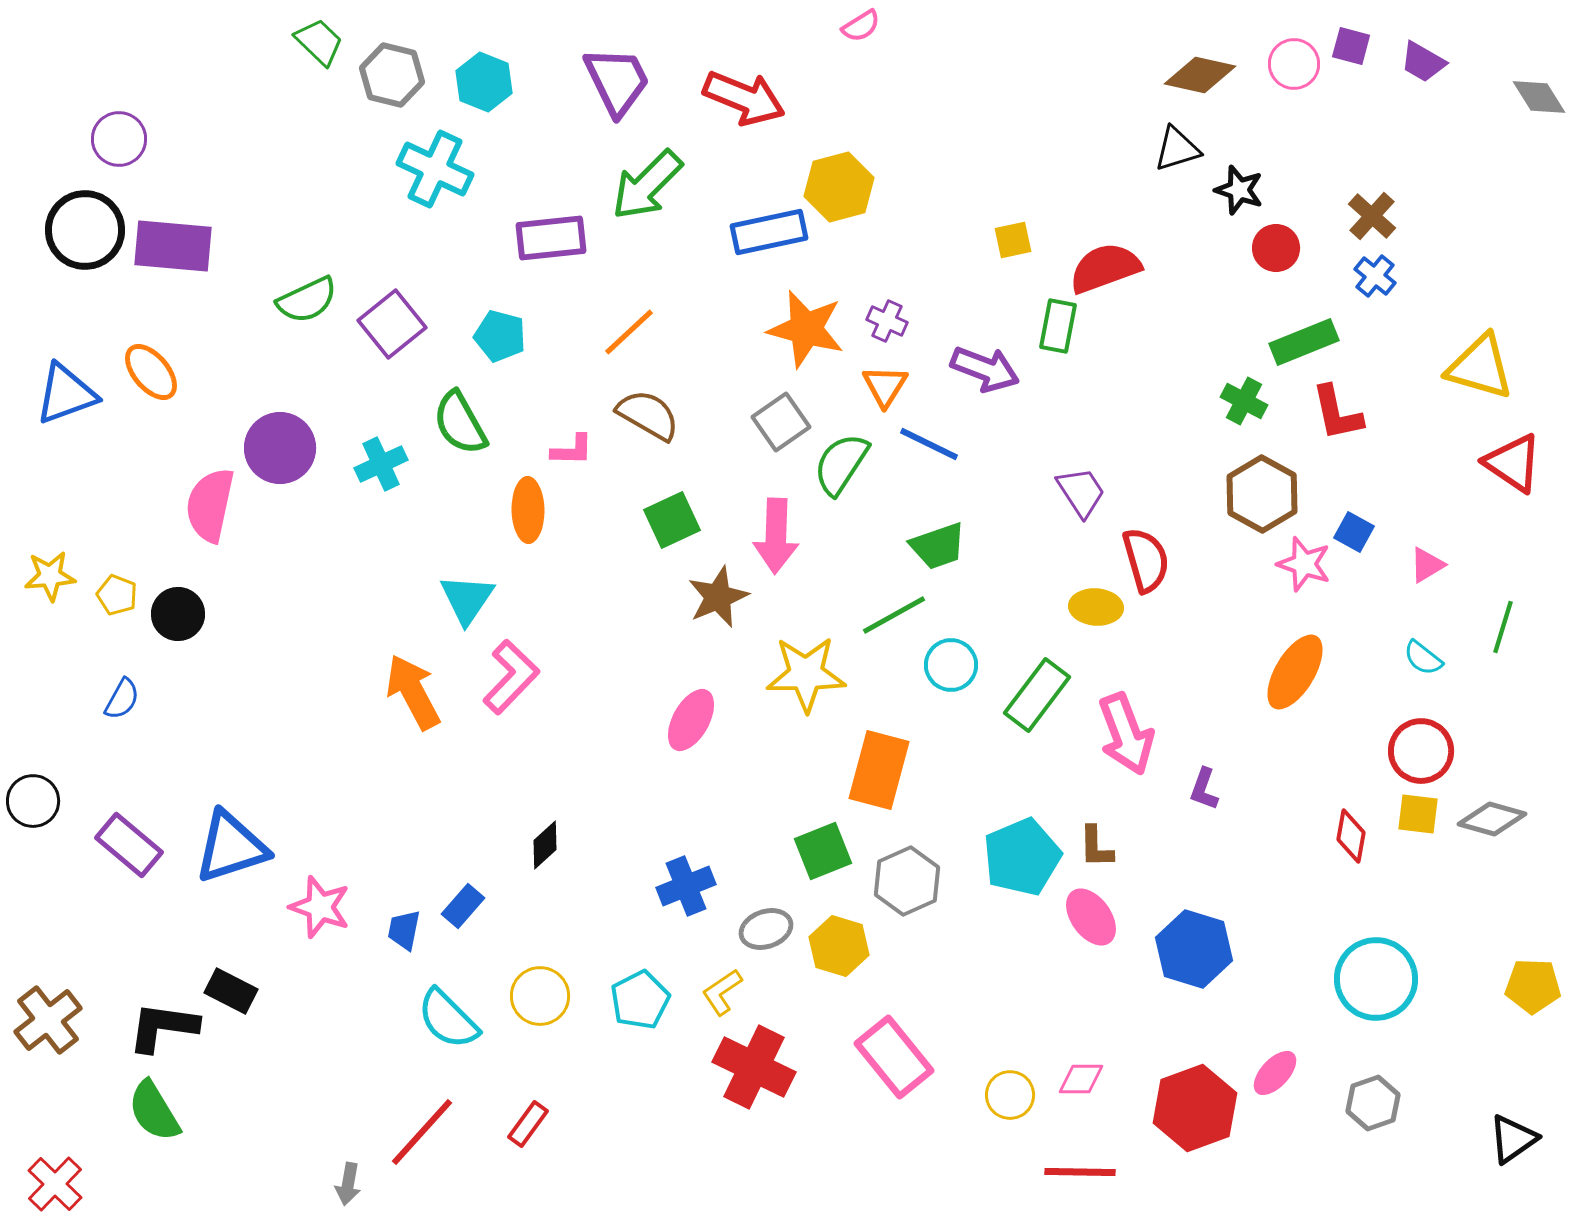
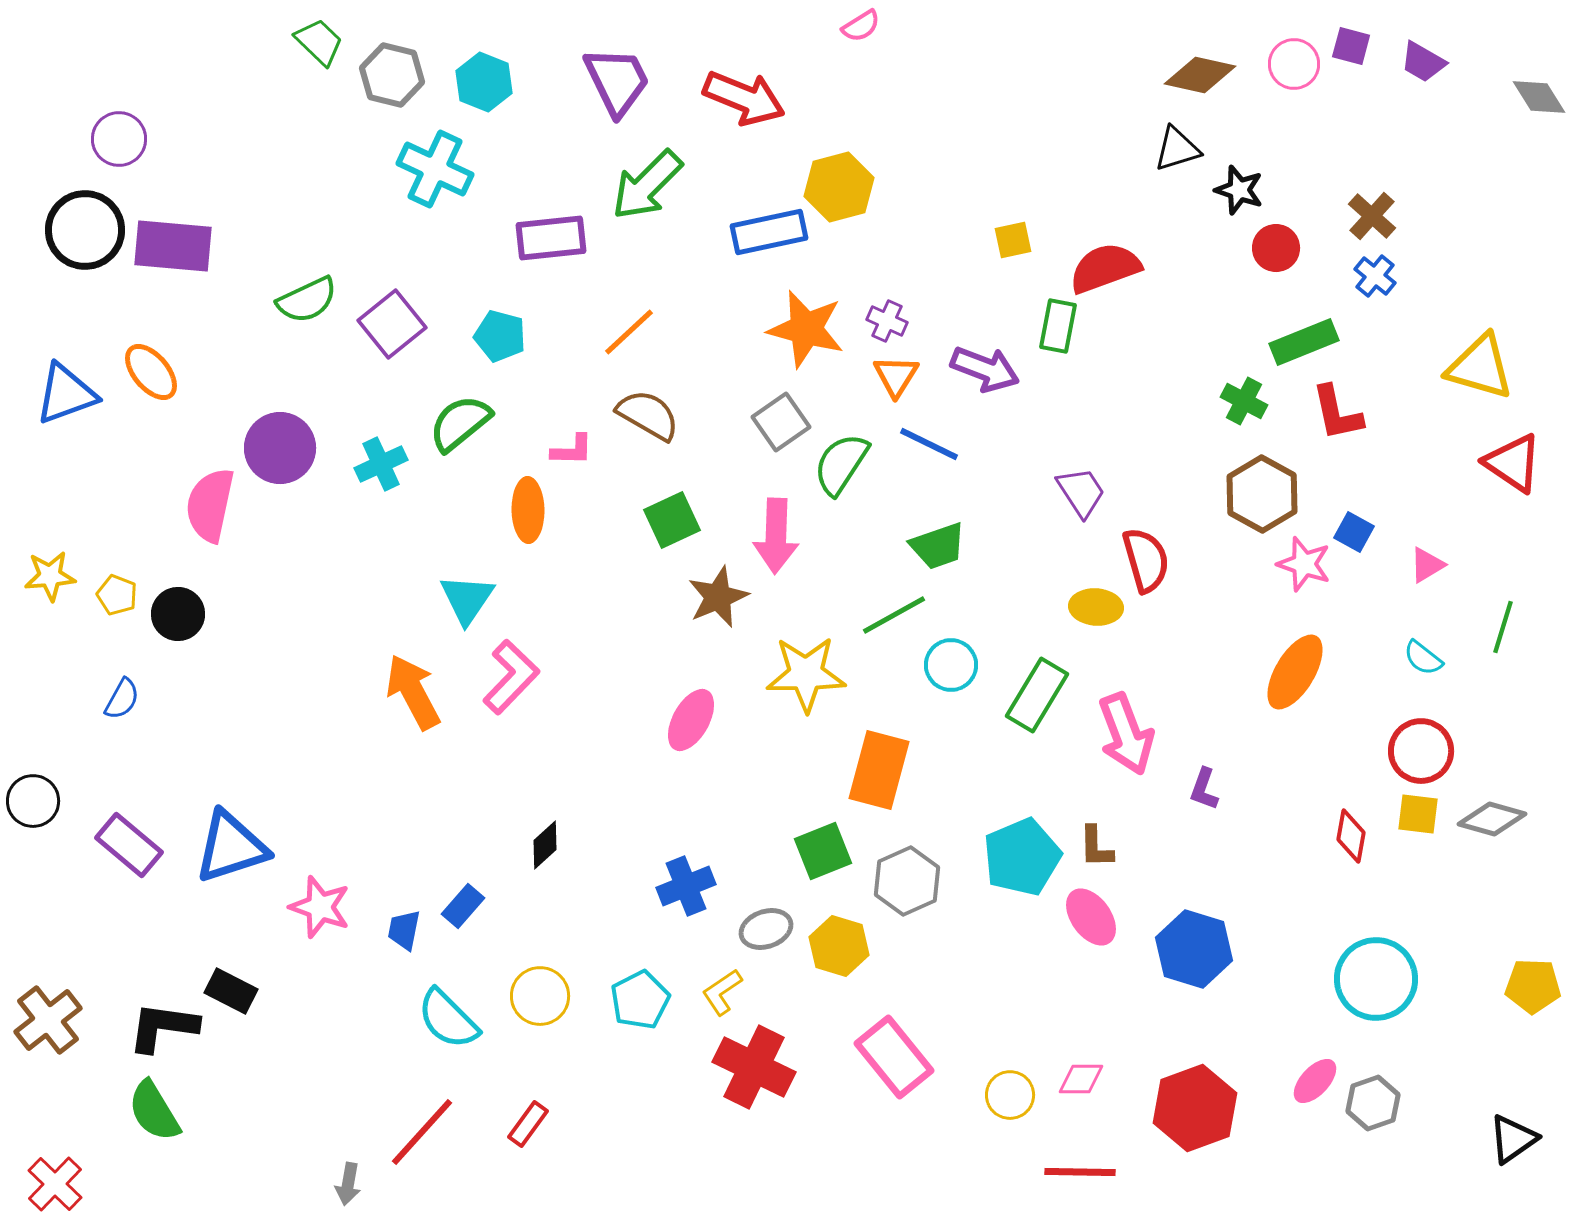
orange triangle at (885, 386): moved 11 px right, 10 px up
green semicircle at (460, 423): rotated 80 degrees clockwise
green rectangle at (1037, 695): rotated 6 degrees counterclockwise
pink ellipse at (1275, 1073): moved 40 px right, 8 px down
